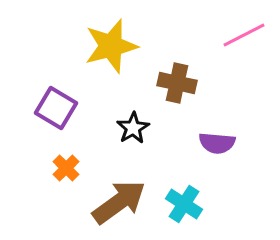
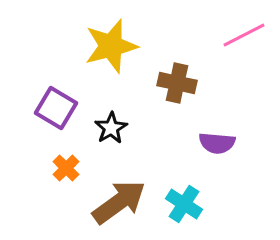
black star: moved 22 px left
